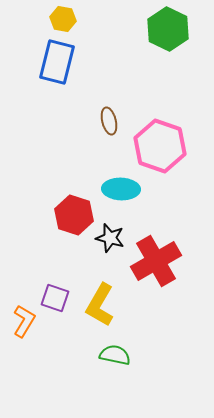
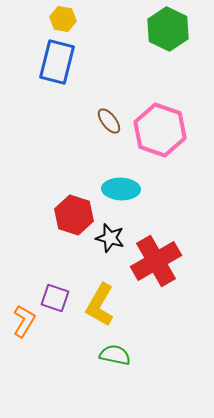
brown ellipse: rotated 24 degrees counterclockwise
pink hexagon: moved 16 px up
